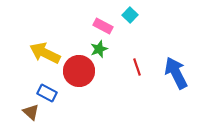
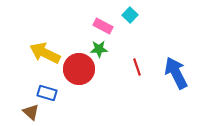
green star: rotated 18 degrees clockwise
red circle: moved 2 px up
blue rectangle: rotated 12 degrees counterclockwise
